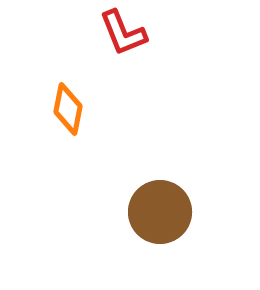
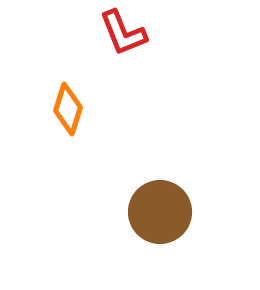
orange diamond: rotated 6 degrees clockwise
